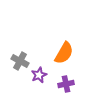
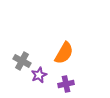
gray cross: moved 2 px right
